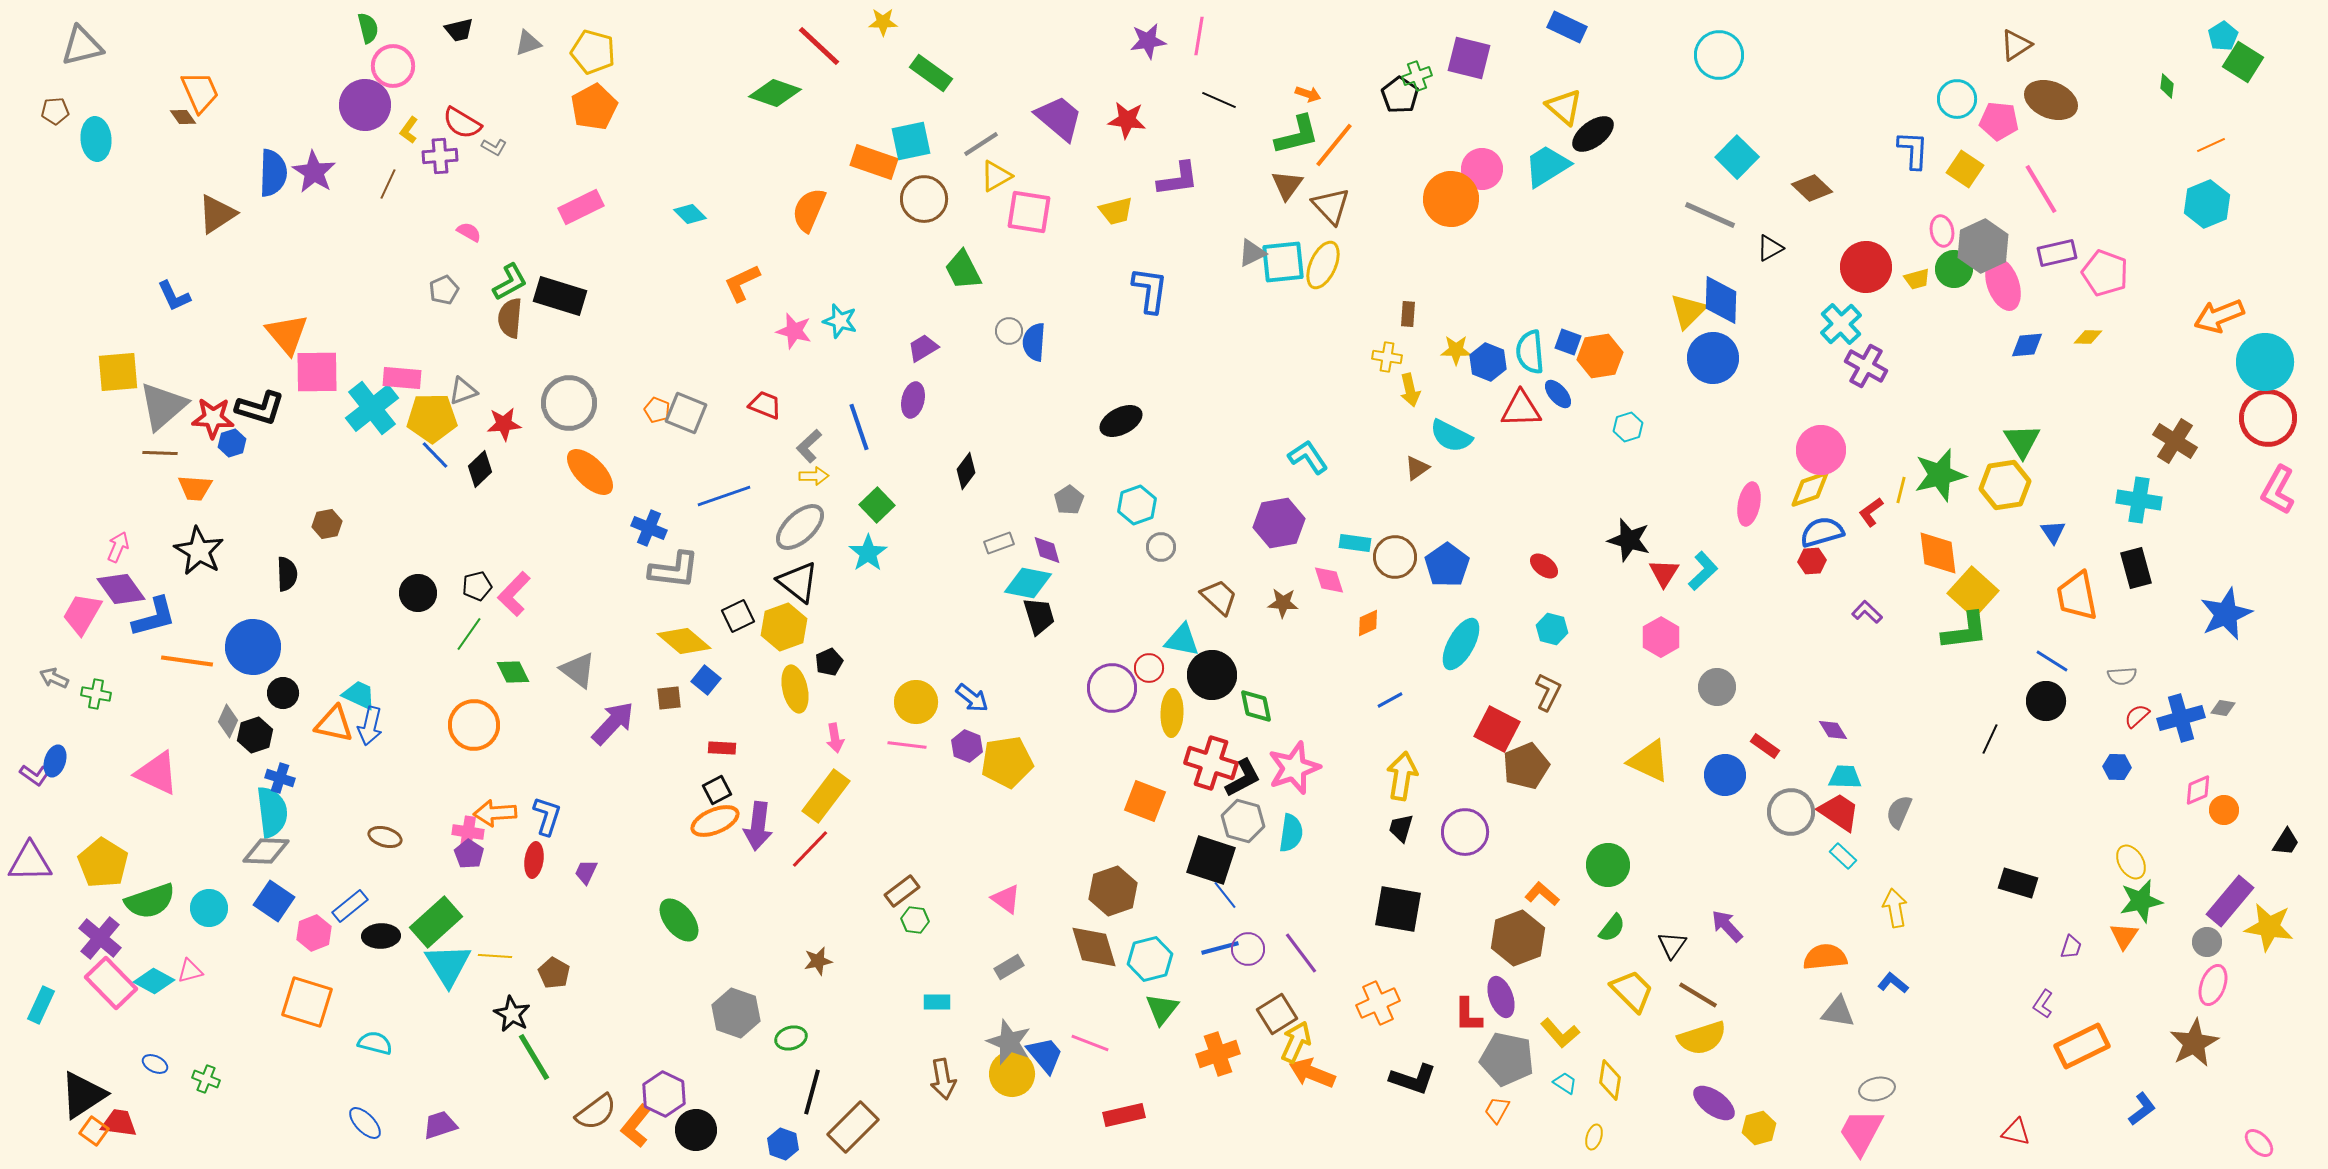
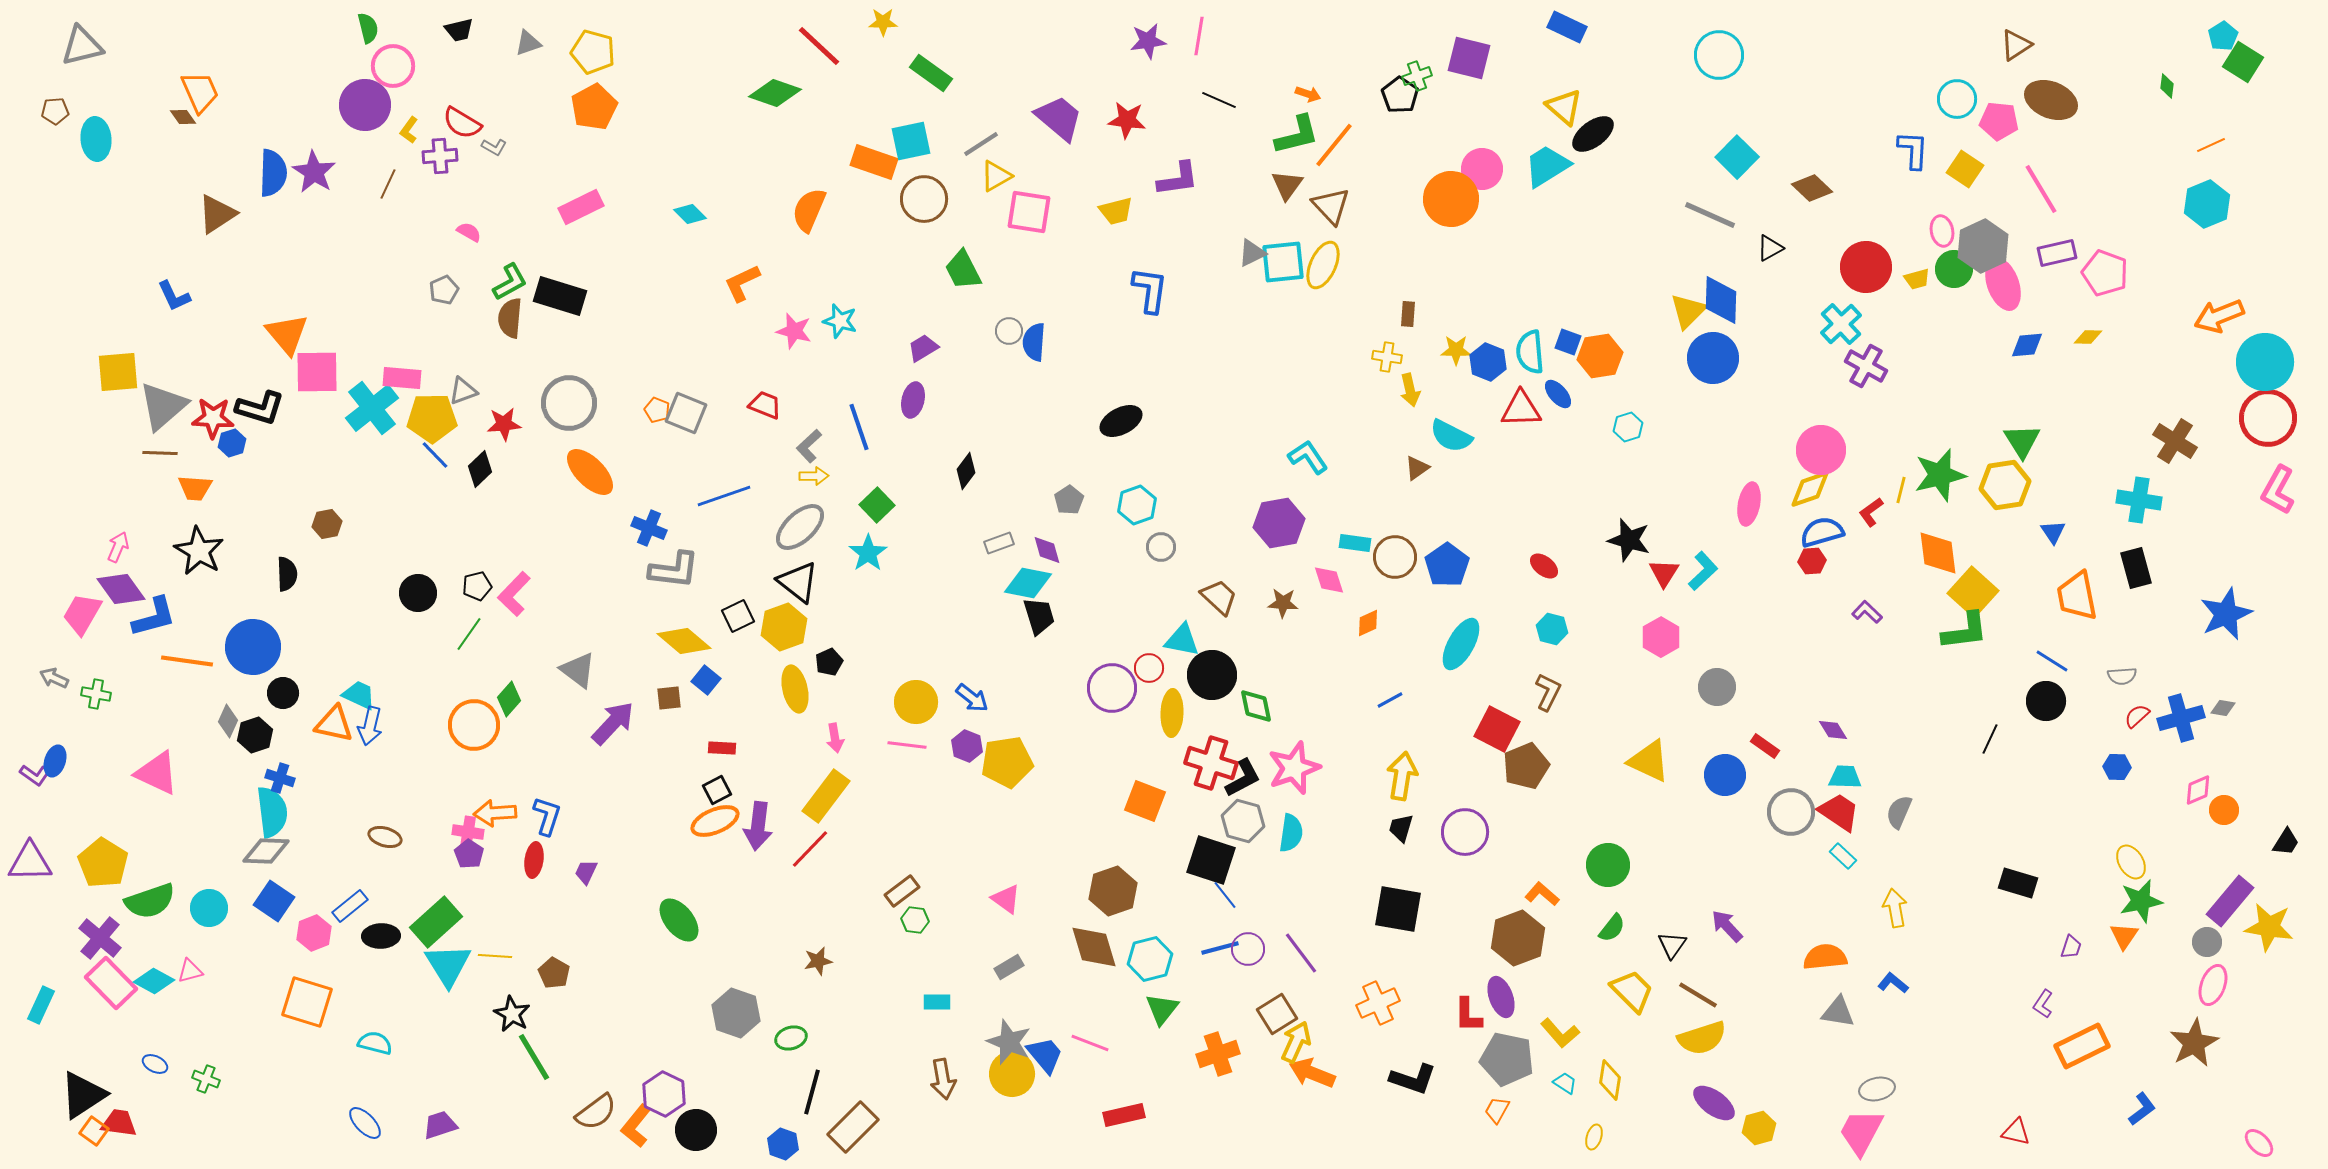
green diamond at (513, 672): moved 4 px left, 27 px down; rotated 68 degrees clockwise
